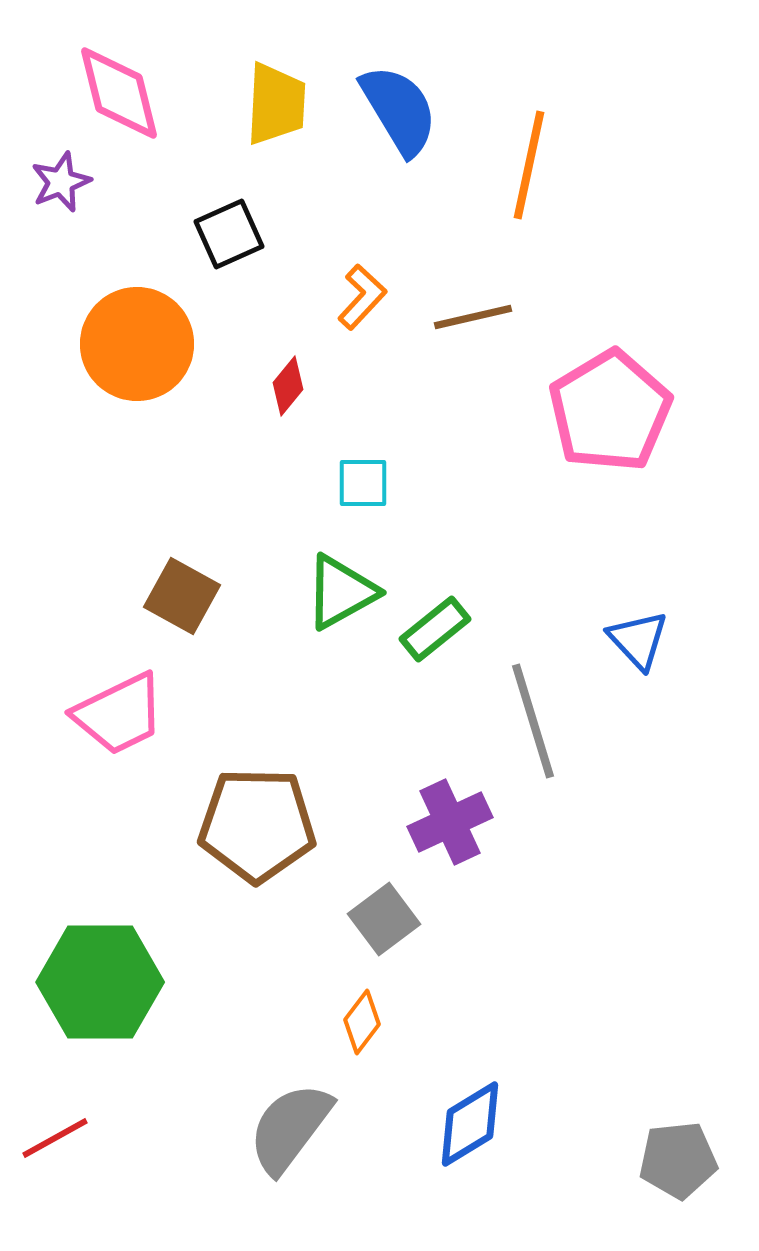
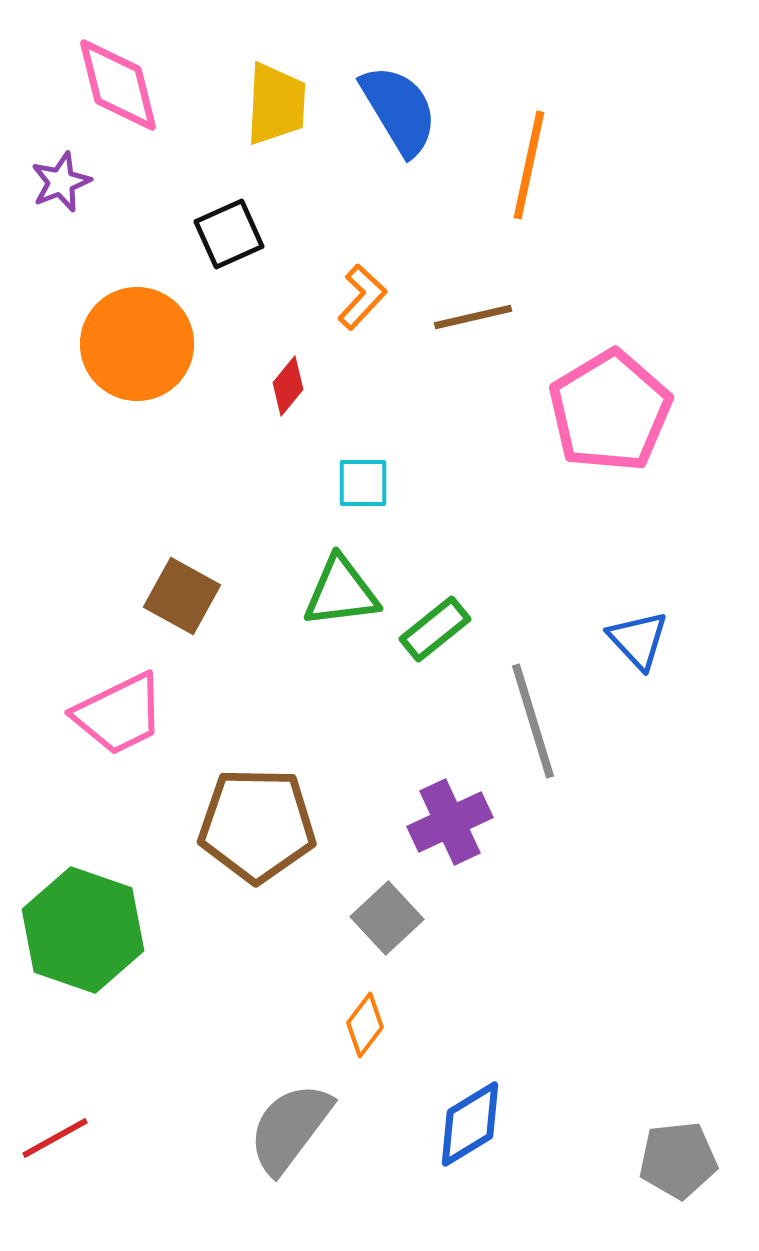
pink diamond: moved 1 px left, 8 px up
green triangle: rotated 22 degrees clockwise
gray square: moved 3 px right, 1 px up; rotated 6 degrees counterclockwise
green hexagon: moved 17 px left, 52 px up; rotated 19 degrees clockwise
orange diamond: moved 3 px right, 3 px down
